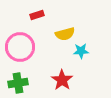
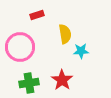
yellow semicircle: rotated 84 degrees counterclockwise
green cross: moved 11 px right
